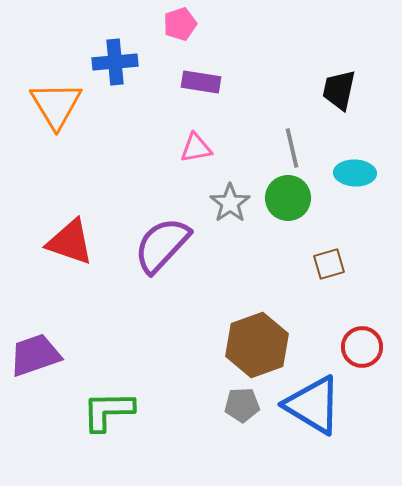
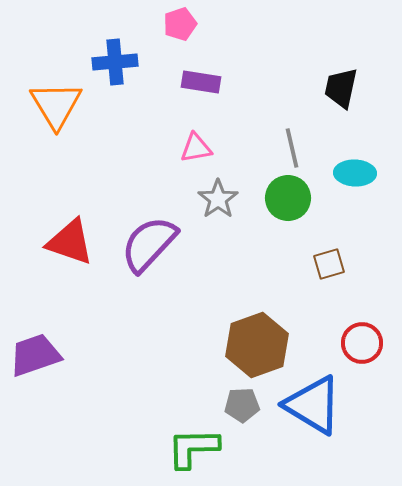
black trapezoid: moved 2 px right, 2 px up
gray star: moved 12 px left, 4 px up
purple semicircle: moved 13 px left, 1 px up
red circle: moved 4 px up
green L-shape: moved 85 px right, 37 px down
